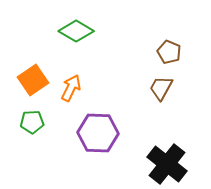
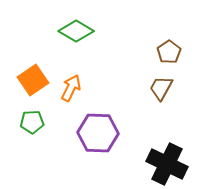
brown pentagon: rotated 15 degrees clockwise
black cross: rotated 12 degrees counterclockwise
